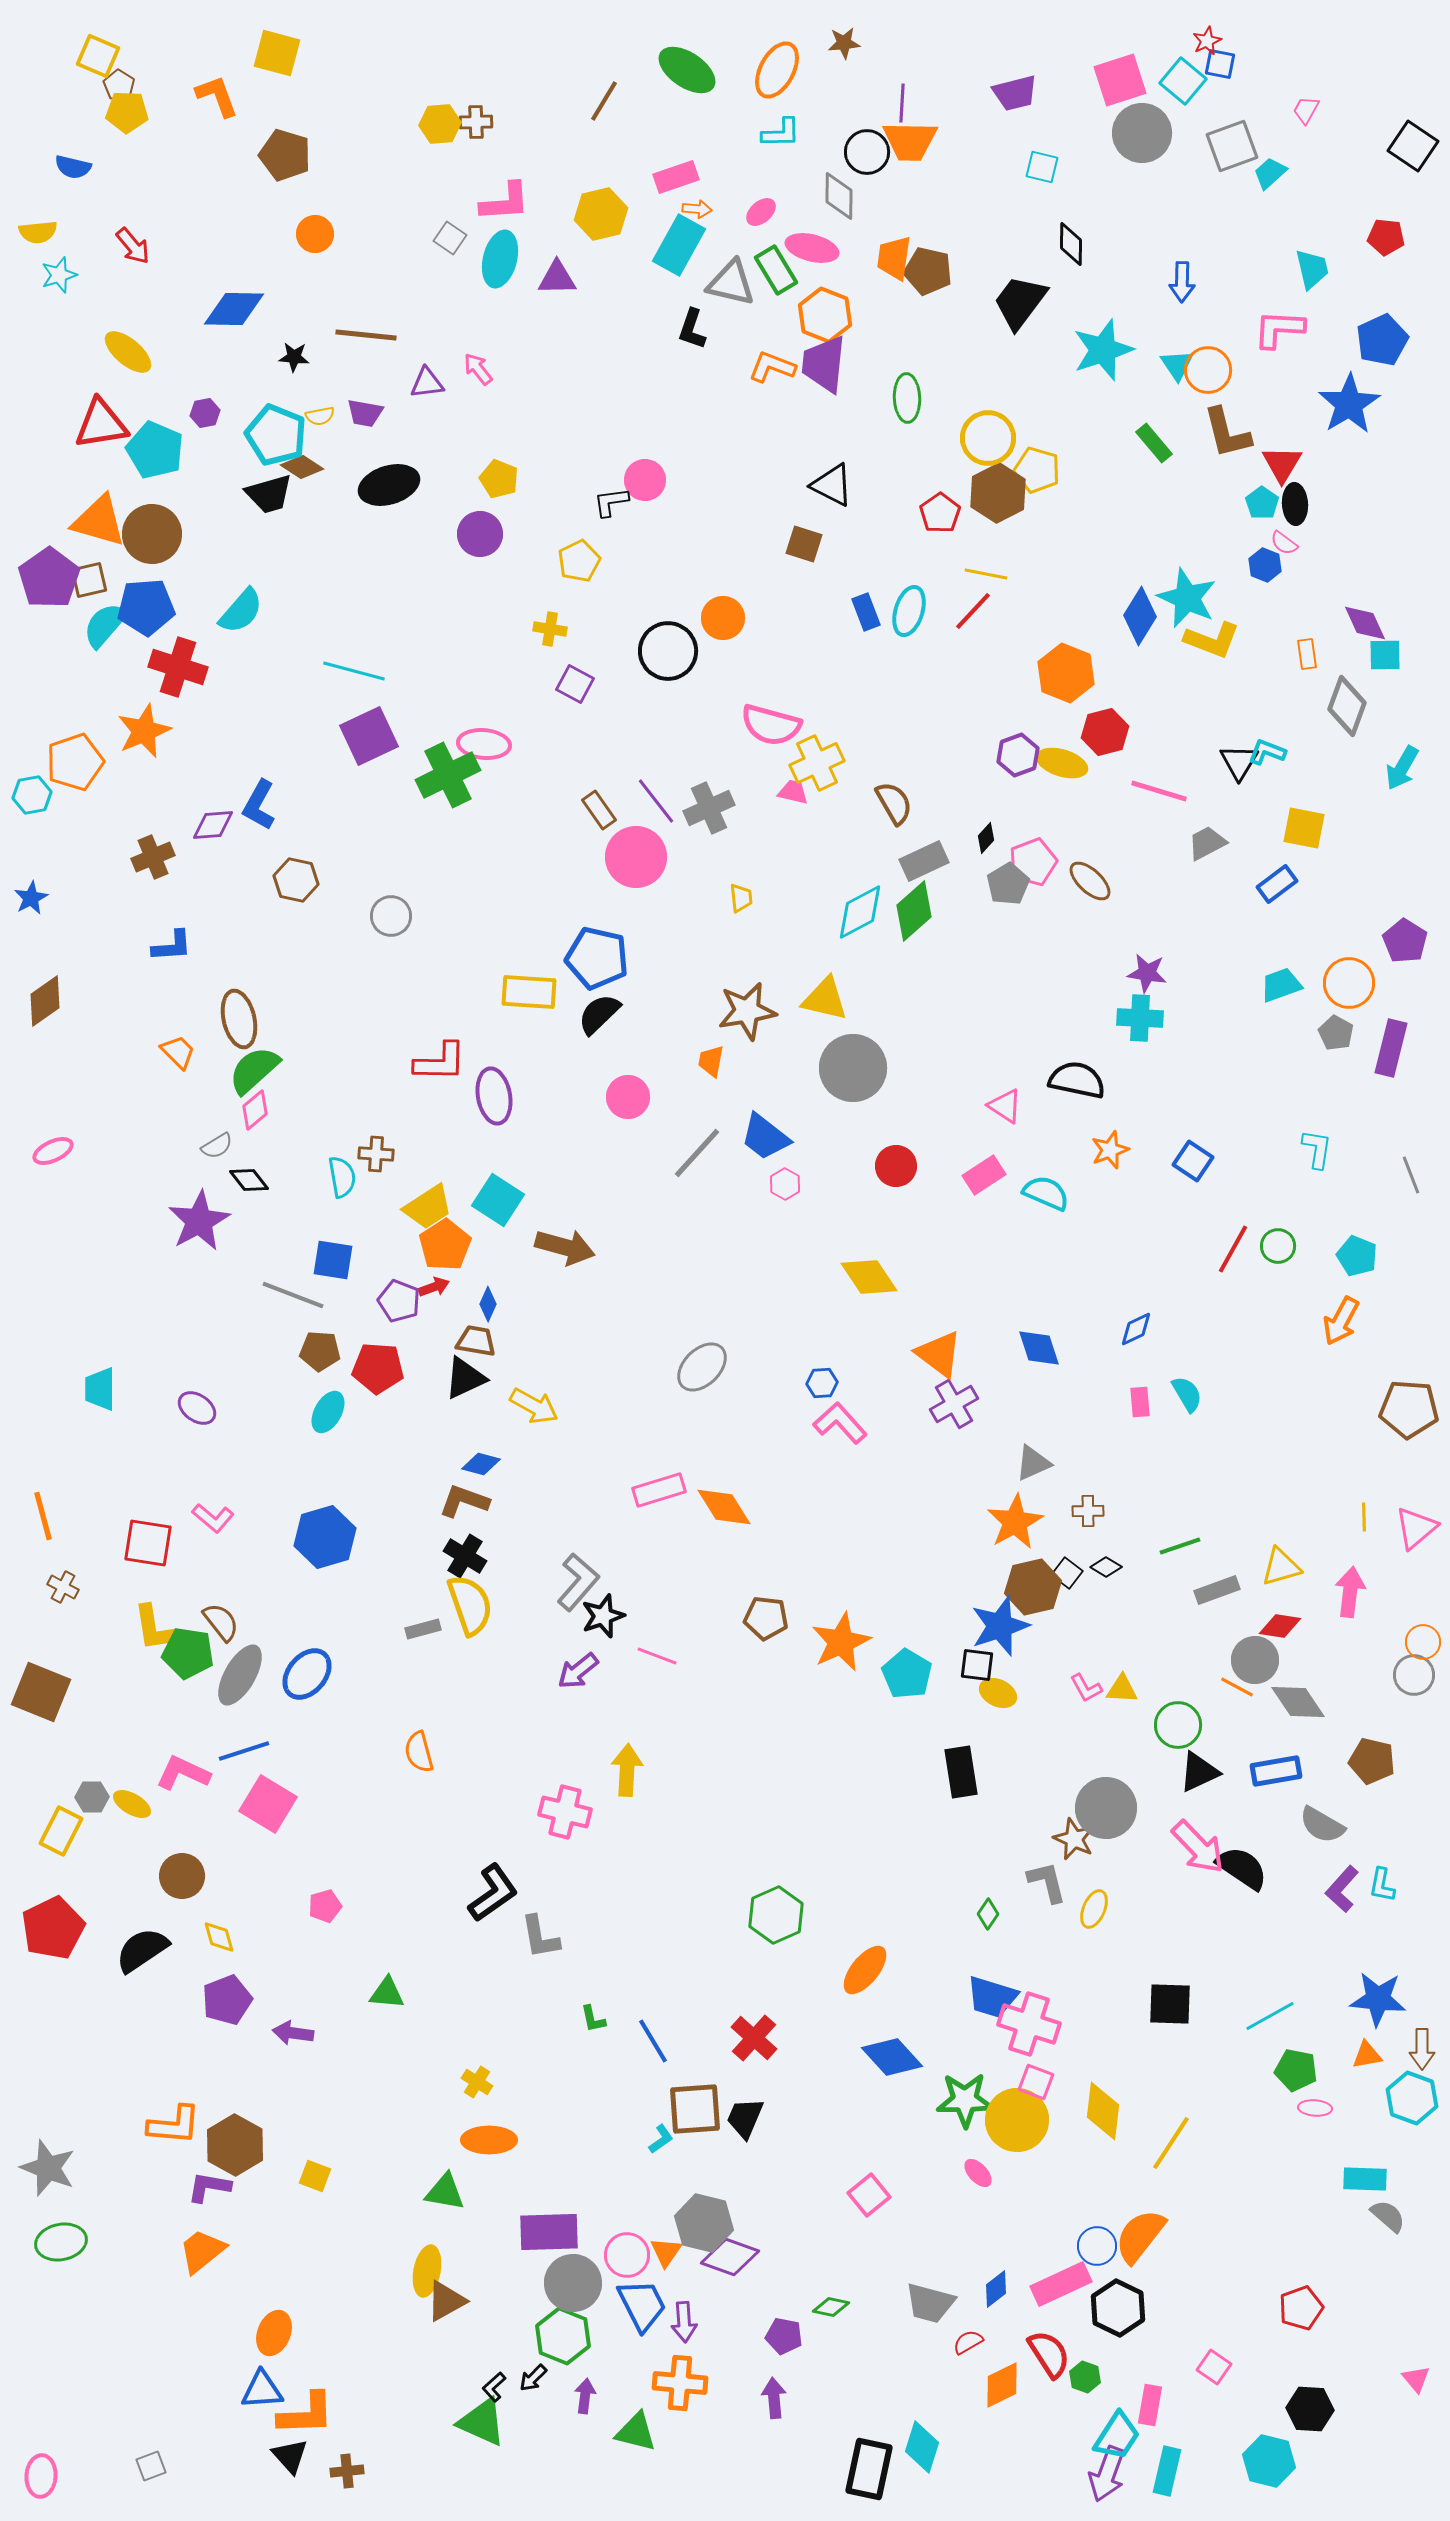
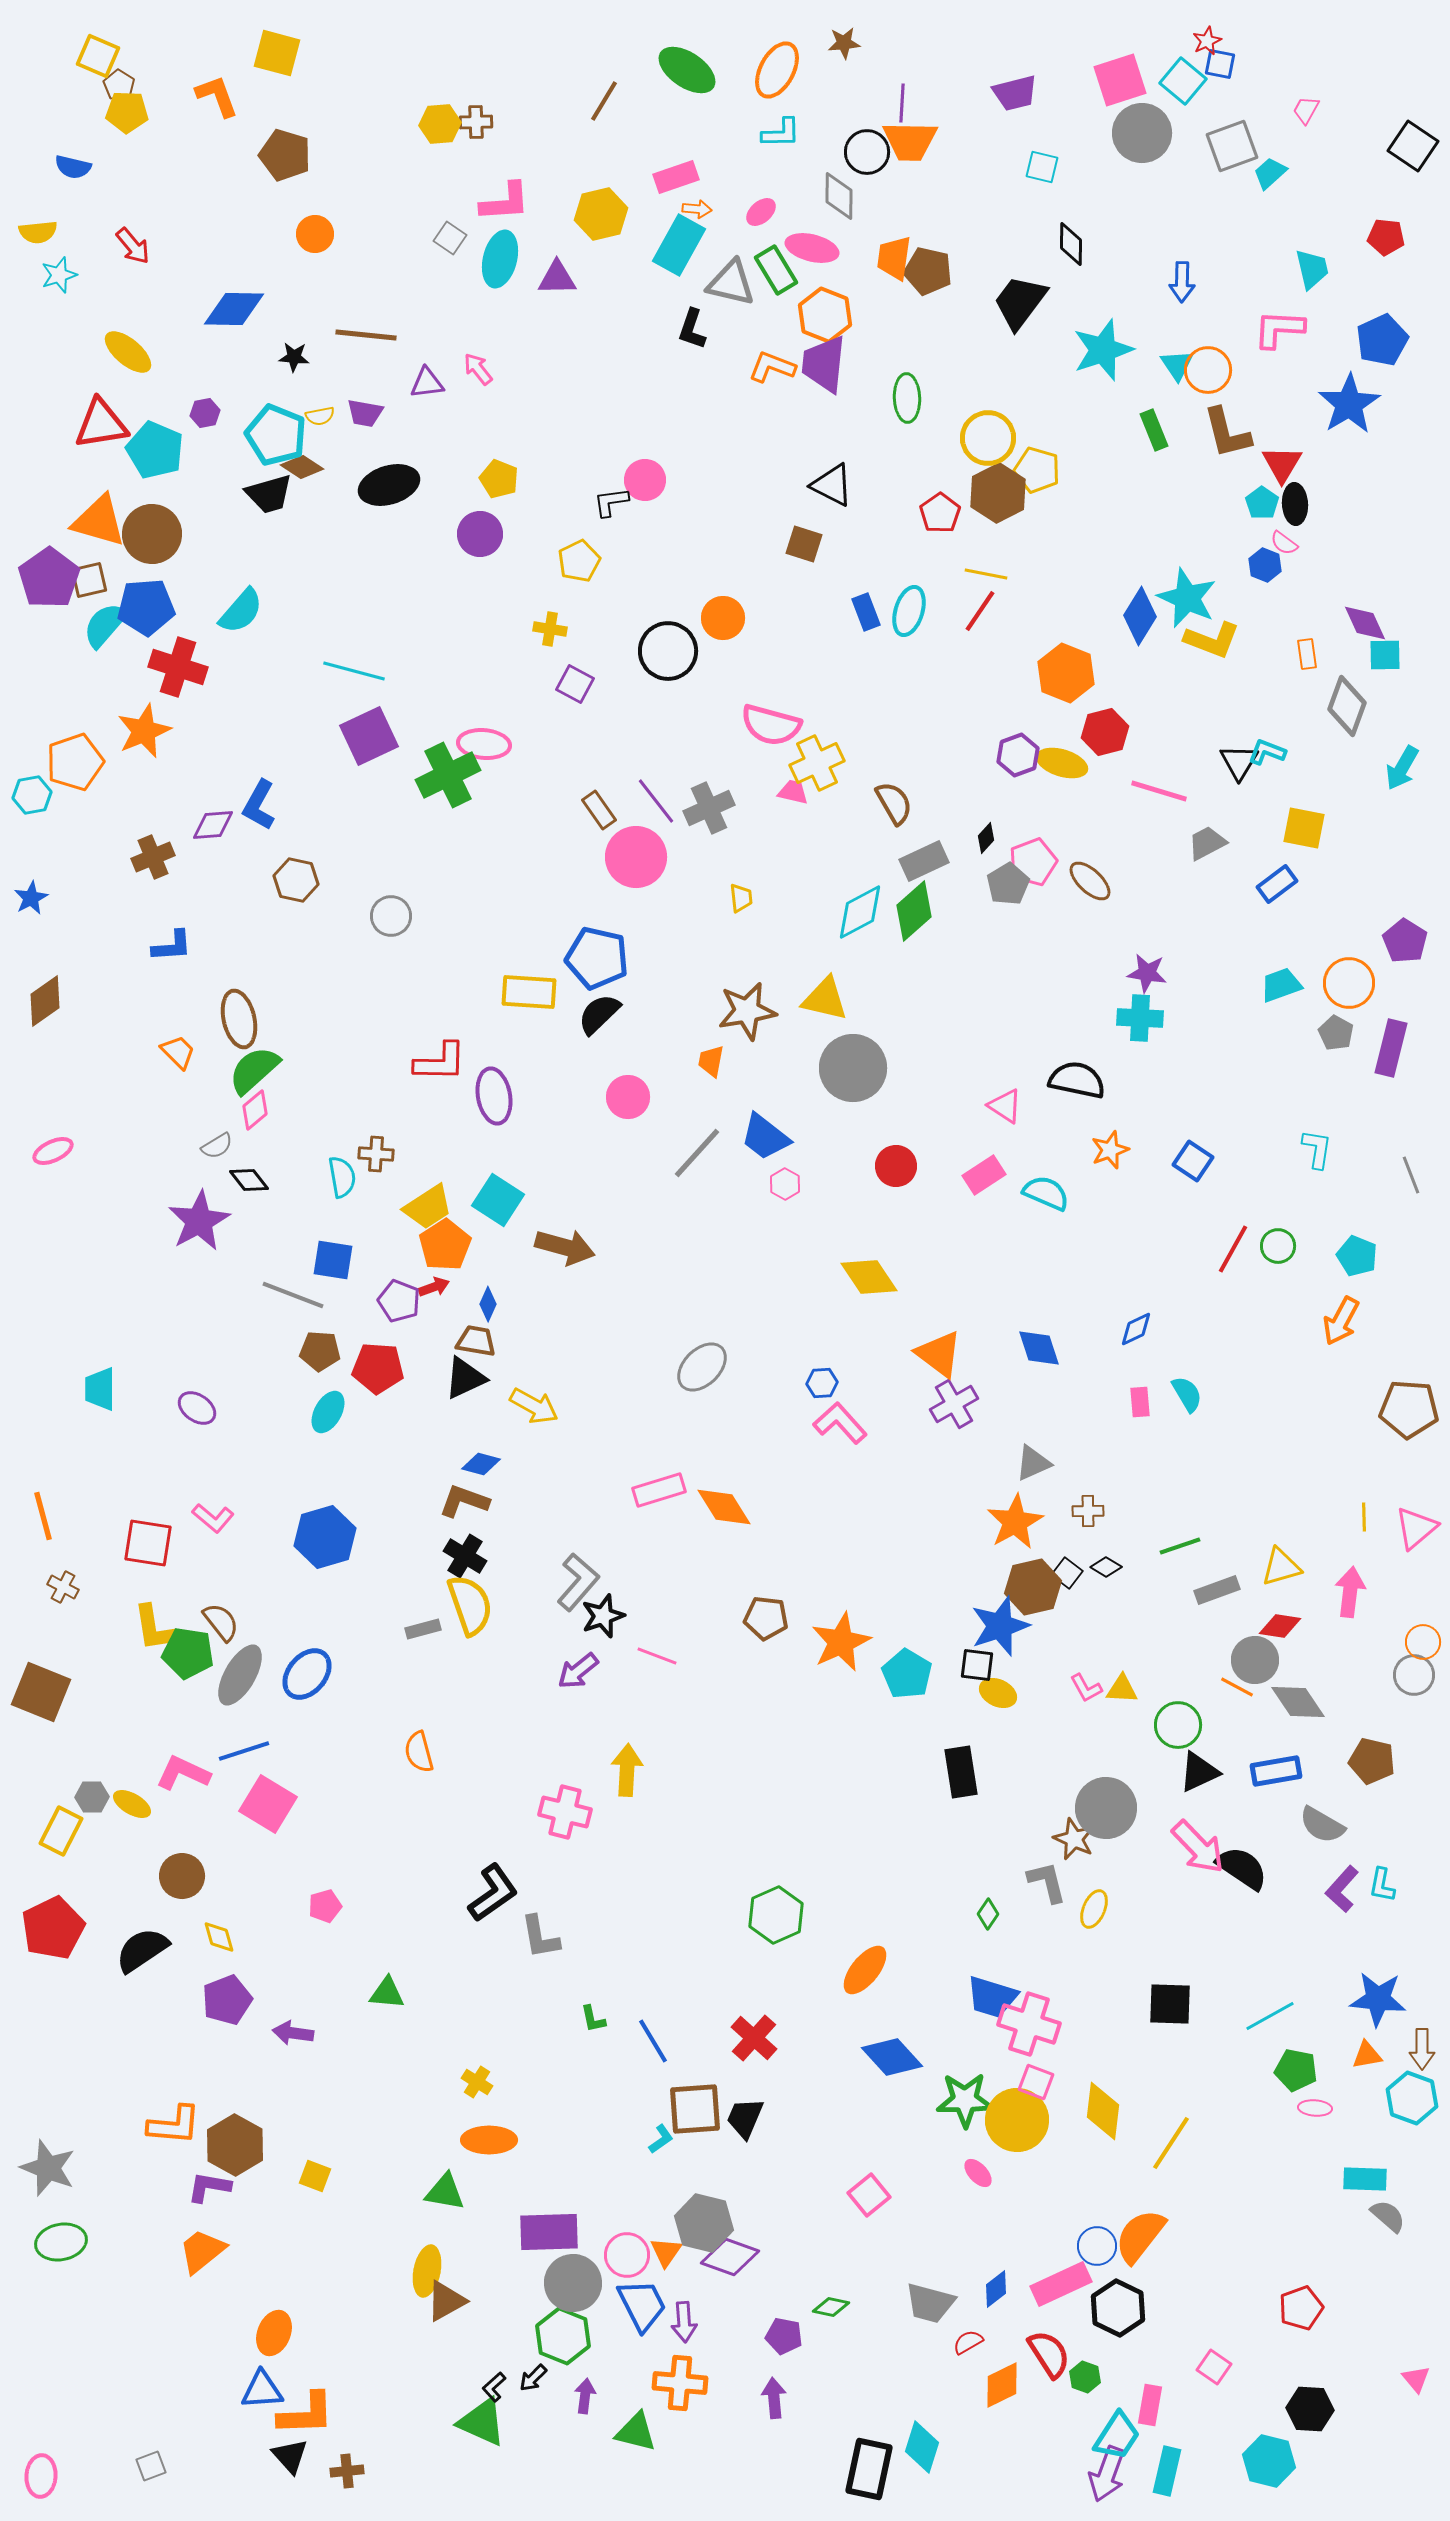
green rectangle at (1154, 443): moved 13 px up; rotated 18 degrees clockwise
red line at (973, 611): moved 7 px right; rotated 9 degrees counterclockwise
